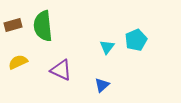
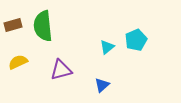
cyan triangle: rotated 14 degrees clockwise
purple triangle: rotated 40 degrees counterclockwise
